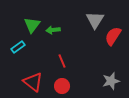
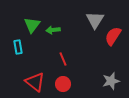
cyan rectangle: rotated 64 degrees counterclockwise
red line: moved 1 px right, 2 px up
red triangle: moved 2 px right
red circle: moved 1 px right, 2 px up
